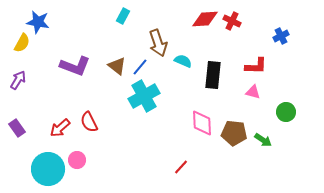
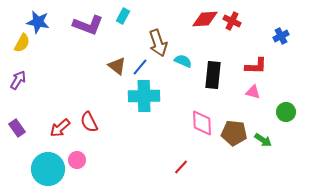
purple L-shape: moved 13 px right, 41 px up
cyan cross: rotated 28 degrees clockwise
